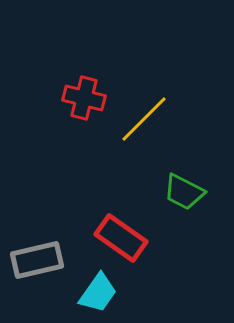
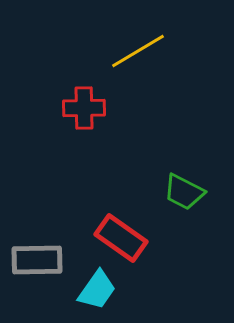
red cross: moved 10 px down; rotated 15 degrees counterclockwise
yellow line: moved 6 px left, 68 px up; rotated 14 degrees clockwise
gray rectangle: rotated 12 degrees clockwise
cyan trapezoid: moved 1 px left, 3 px up
